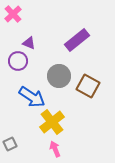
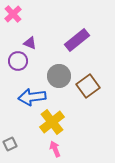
purple triangle: moved 1 px right
brown square: rotated 25 degrees clockwise
blue arrow: rotated 140 degrees clockwise
